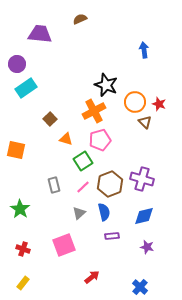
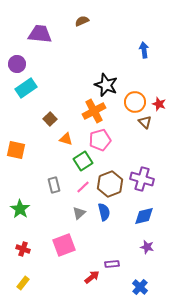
brown semicircle: moved 2 px right, 2 px down
purple rectangle: moved 28 px down
